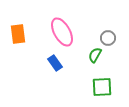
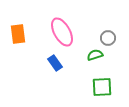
green semicircle: rotated 42 degrees clockwise
